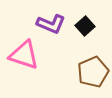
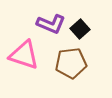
black square: moved 5 px left, 3 px down
brown pentagon: moved 22 px left, 9 px up; rotated 16 degrees clockwise
